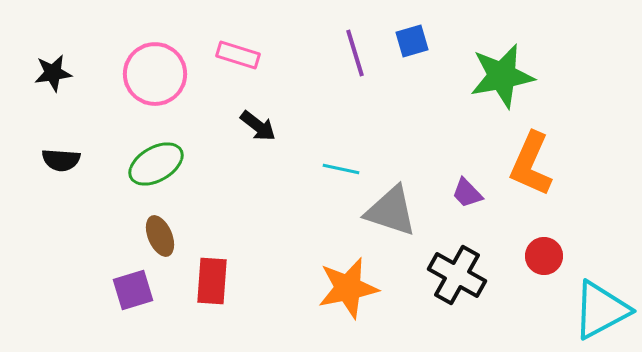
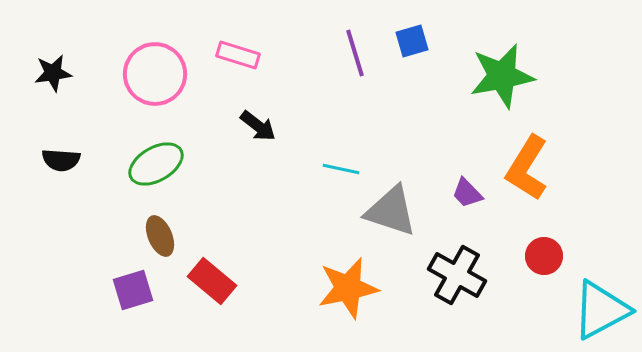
orange L-shape: moved 4 px left, 4 px down; rotated 8 degrees clockwise
red rectangle: rotated 54 degrees counterclockwise
